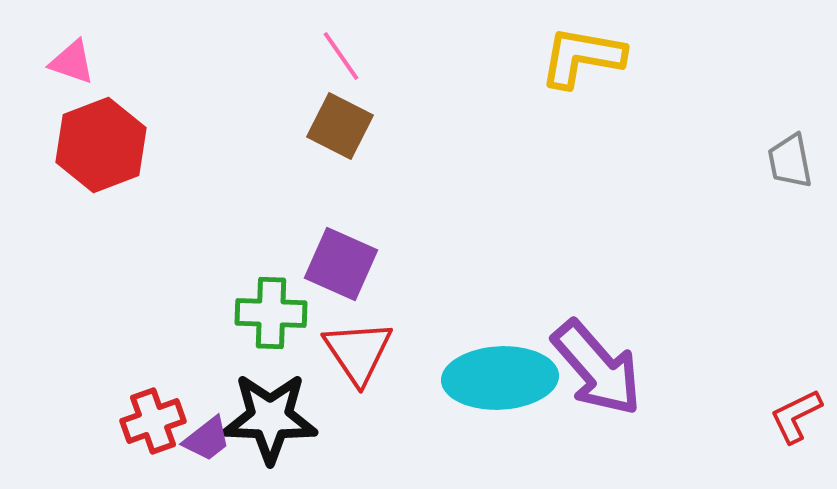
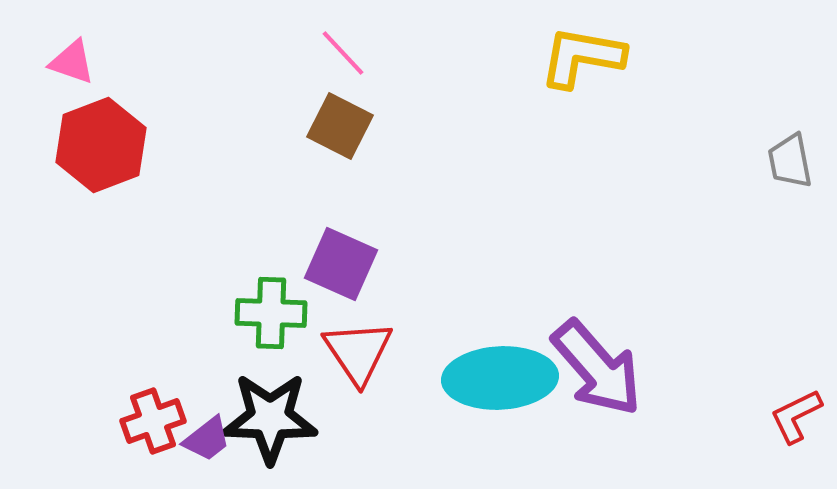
pink line: moved 2 px right, 3 px up; rotated 8 degrees counterclockwise
